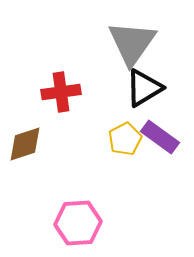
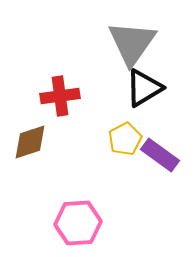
red cross: moved 1 px left, 4 px down
purple rectangle: moved 18 px down
brown diamond: moved 5 px right, 2 px up
